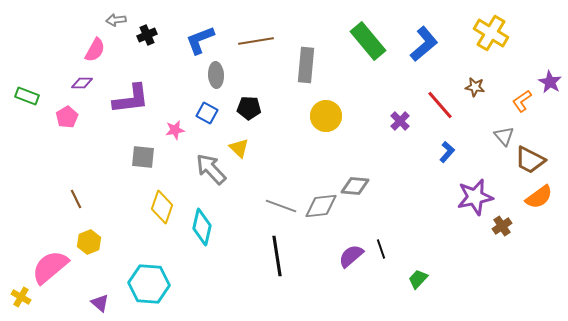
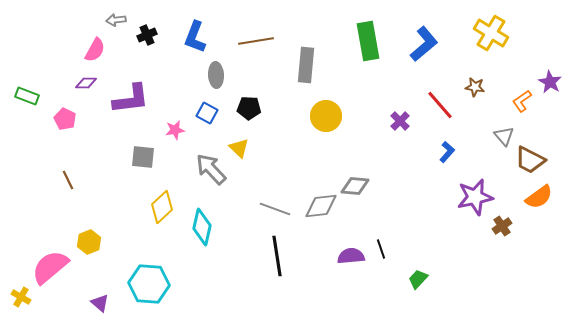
blue L-shape at (200, 40): moved 5 px left, 3 px up; rotated 48 degrees counterclockwise
green rectangle at (368, 41): rotated 30 degrees clockwise
purple diamond at (82, 83): moved 4 px right
pink pentagon at (67, 117): moved 2 px left, 2 px down; rotated 15 degrees counterclockwise
brown line at (76, 199): moved 8 px left, 19 px up
gray line at (281, 206): moved 6 px left, 3 px down
yellow diamond at (162, 207): rotated 28 degrees clockwise
purple semicircle at (351, 256): rotated 36 degrees clockwise
